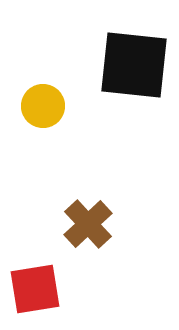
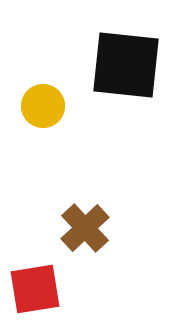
black square: moved 8 px left
brown cross: moved 3 px left, 4 px down
